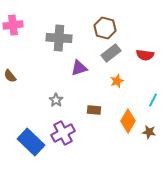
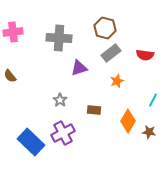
pink cross: moved 7 px down
gray star: moved 4 px right
